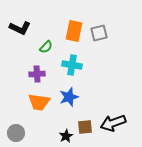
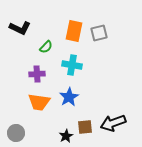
blue star: rotated 12 degrees counterclockwise
